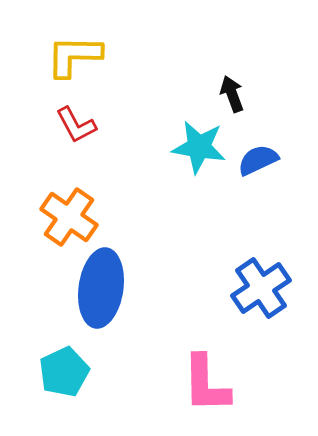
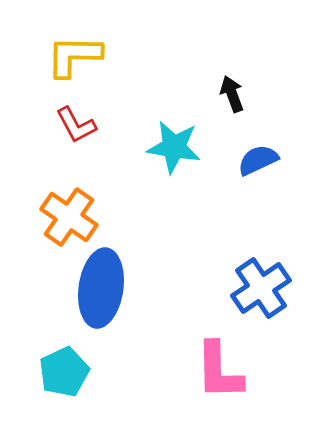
cyan star: moved 25 px left
pink L-shape: moved 13 px right, 13 px up
